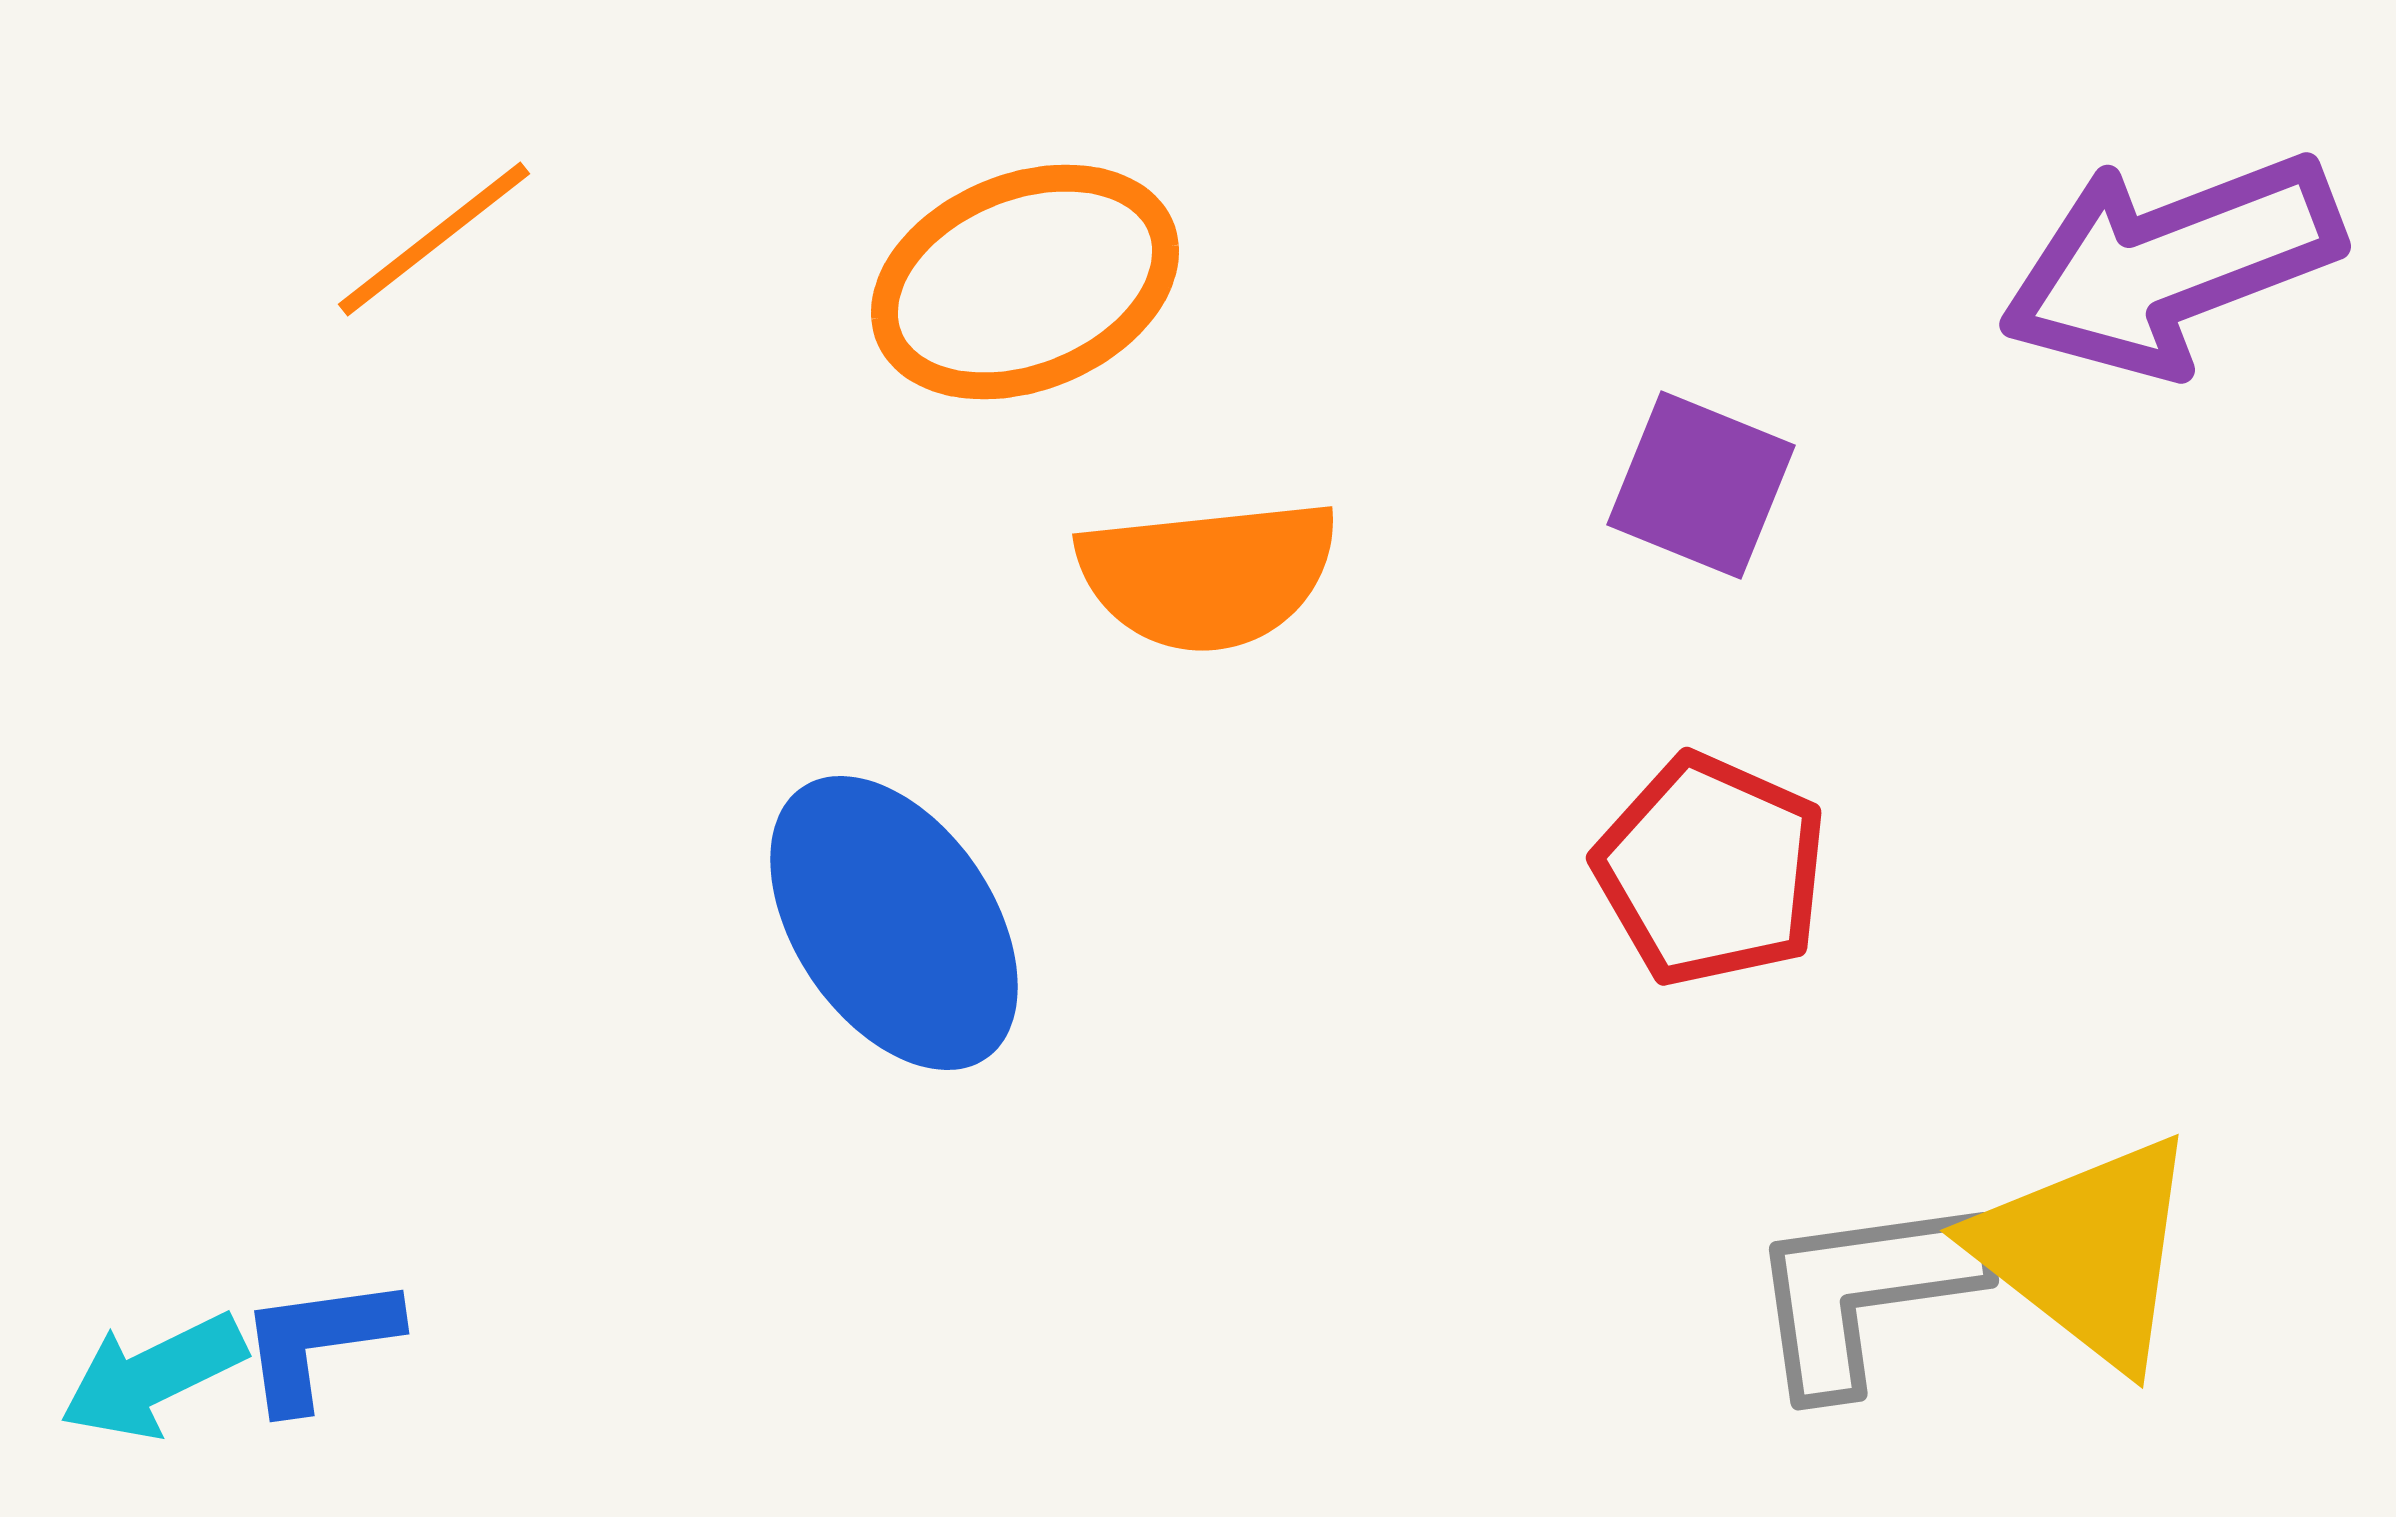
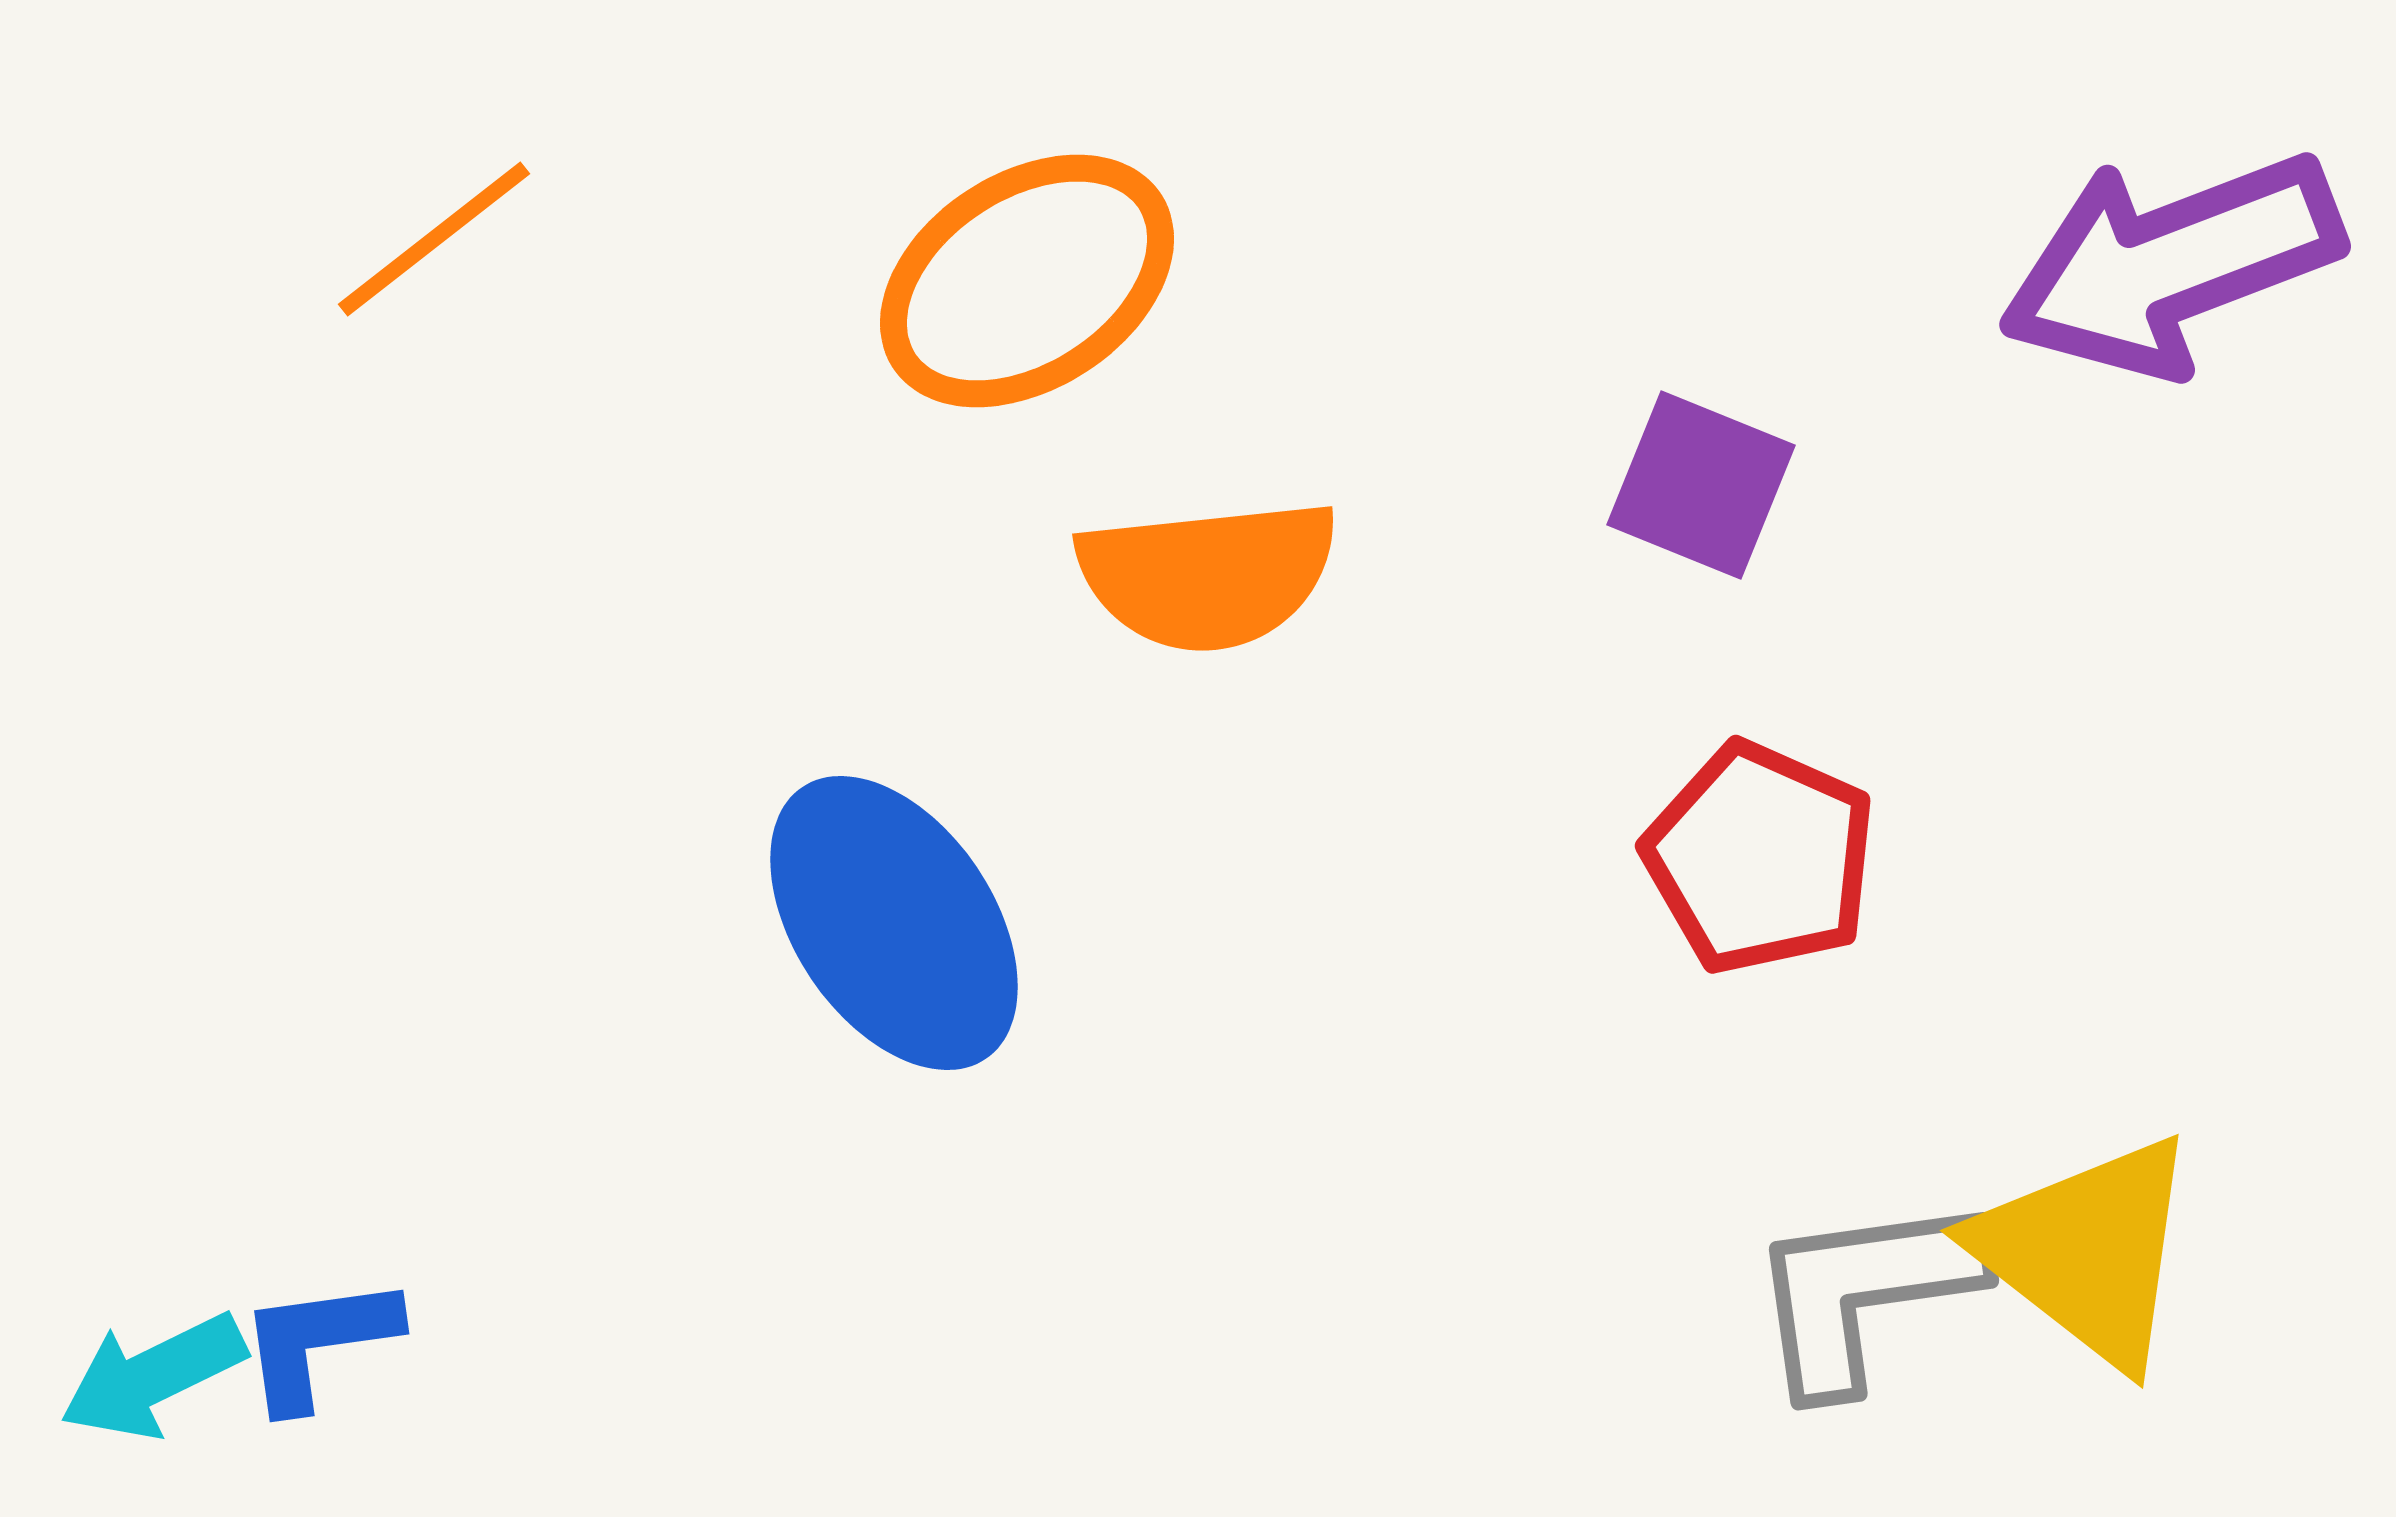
orange ellipse: moved 2 px right, 1 px up; rotated 11 degrees counterclockwise
red pentagon: moved 49 px right, 12 px up
